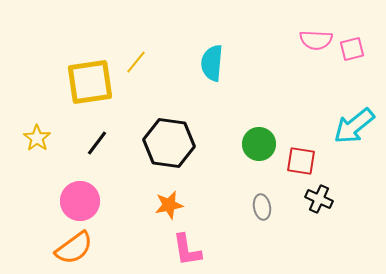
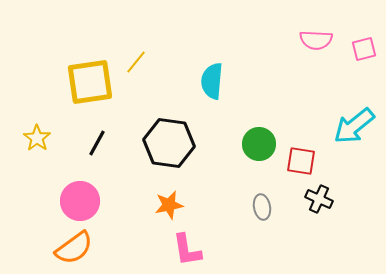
pink square: moved 12 px right
cyan semicircle: moved 18 px down
black line: rotated 8 degrees counterclockwise
